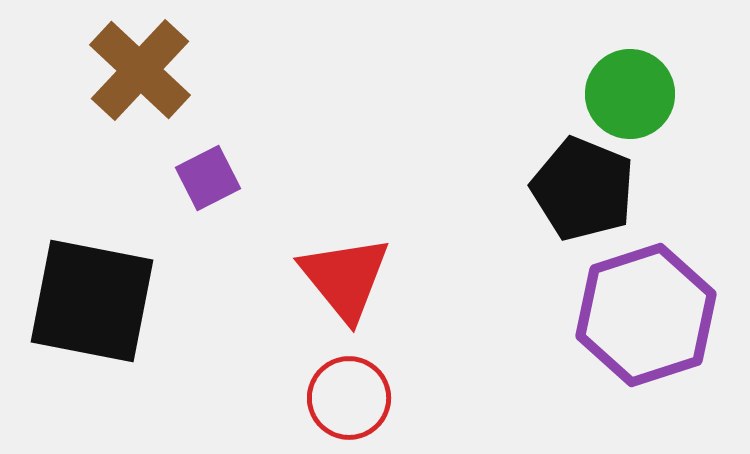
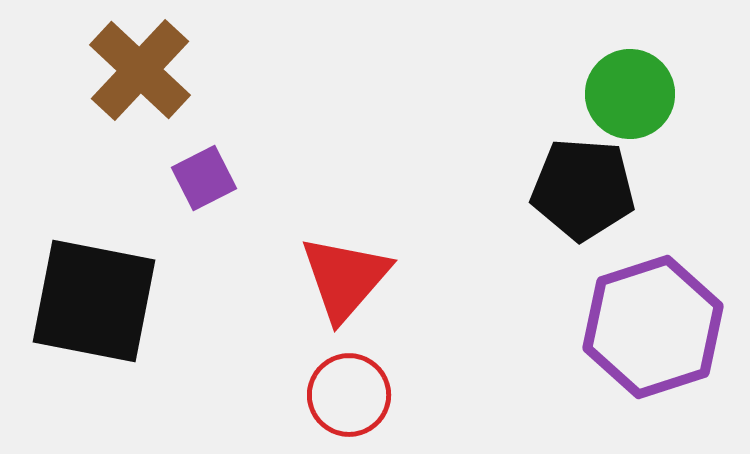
purple square: moved 4 px left
black pentagon: rotated 18 degrees counterclockwise
red triangle: rotated 20 degrees clockwise
black square: moved 2 px right
purple hexagon: moved 7 px right, 12 px down
red circle: moved 3 px up
